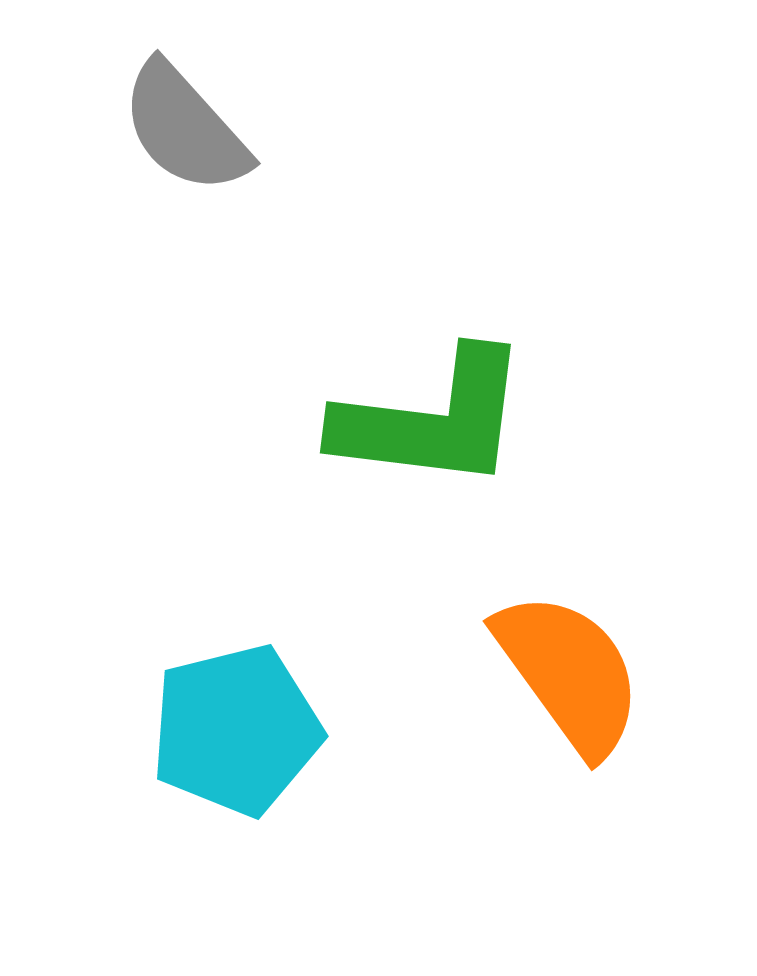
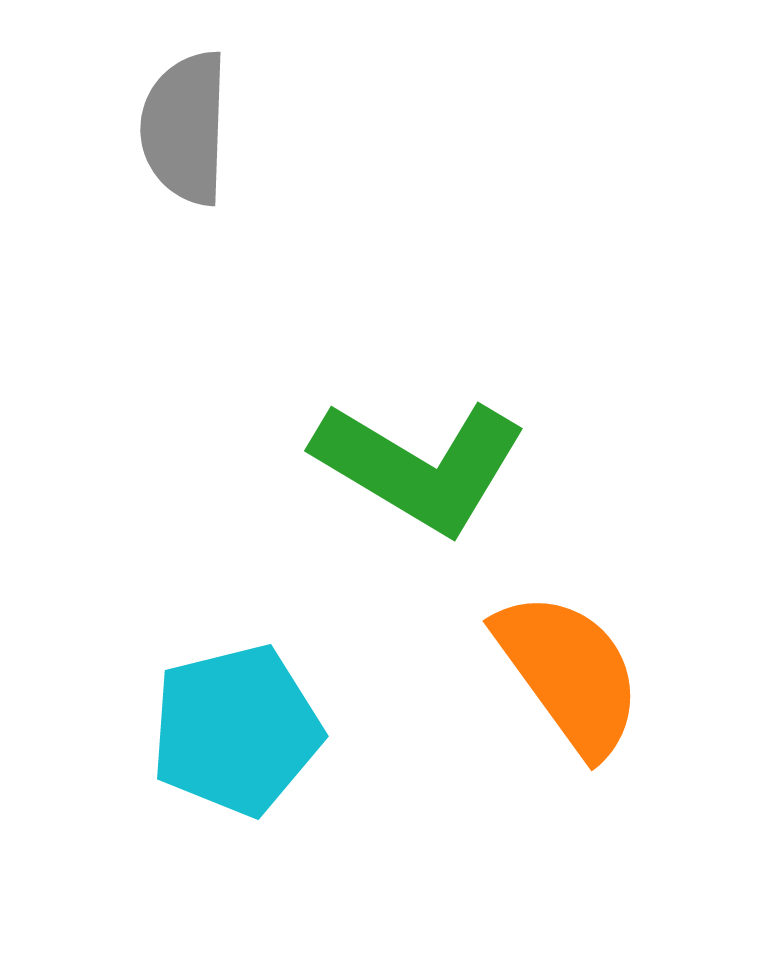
gray semicircle: rotated 44 degrees clockwise
green L-shape: moved 12 px left, 46 px down; rotated 24 degrees clockwise
